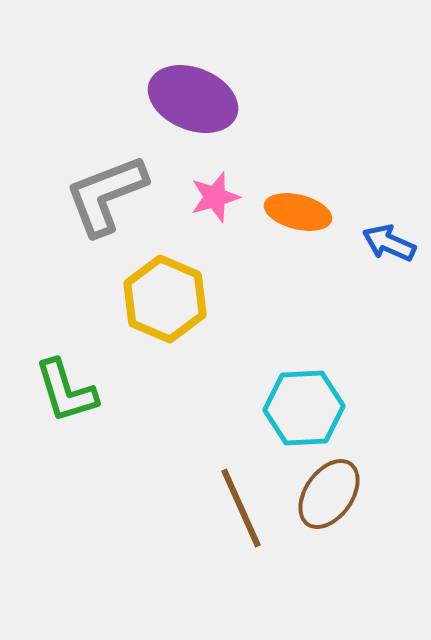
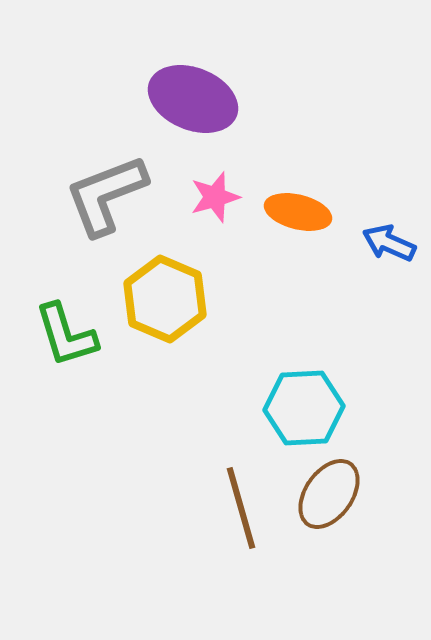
green L-shape: moved 56 px up
brown line: rotated 8 degrees clockwise
